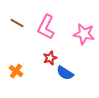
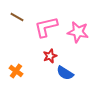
brown line: moved 6 px up
pink L-shape: rotated 50 degrees clockwise
pink star: moved 6 px left, 2 px up
red star: moved 2 px up
